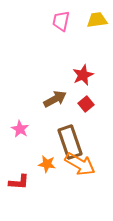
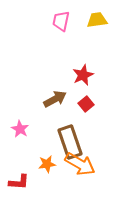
orange star: rotated 18 degrees counterclockwise
